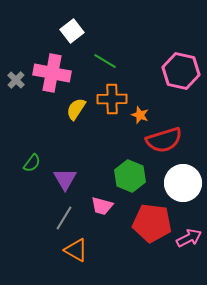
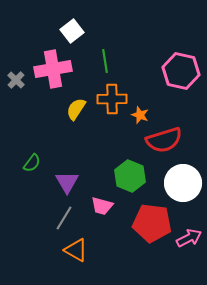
green line: rotated 50 degrees clockwise
pink cross: moved 1 px right, 4 px up; rotated 21 degrees counterclockwise
purple triangle: moved 2 px right, 3 px down
